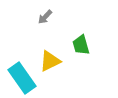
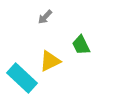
green trapezoid: rotated 10 degrees counterclockwise
cyan rectangle: rotated 12 degrees counterclockwise
